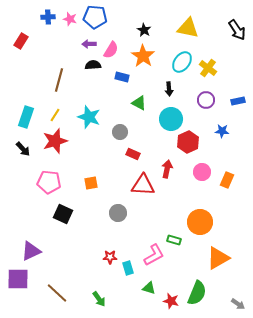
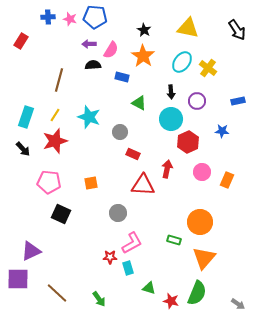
black arrow at (169, 89): moved 2 px right, 3 px down
purple circle at (206, 100): moved 9 px left, 1 px down
black square at (63, 214): moved 2 px left
pink L-shape at (154, 255): moved 22 px left, 12 px up
orange triangle at (218, 258): moved 14 px left; rotated 20 degrees counterclockwise
